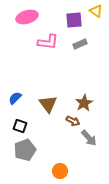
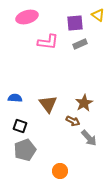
yellow triangle: moved 2 px right, 4 px down
purple square: moved 1 px right, 3 px down
blue semicircle: rotated 48 degrees clockwise
